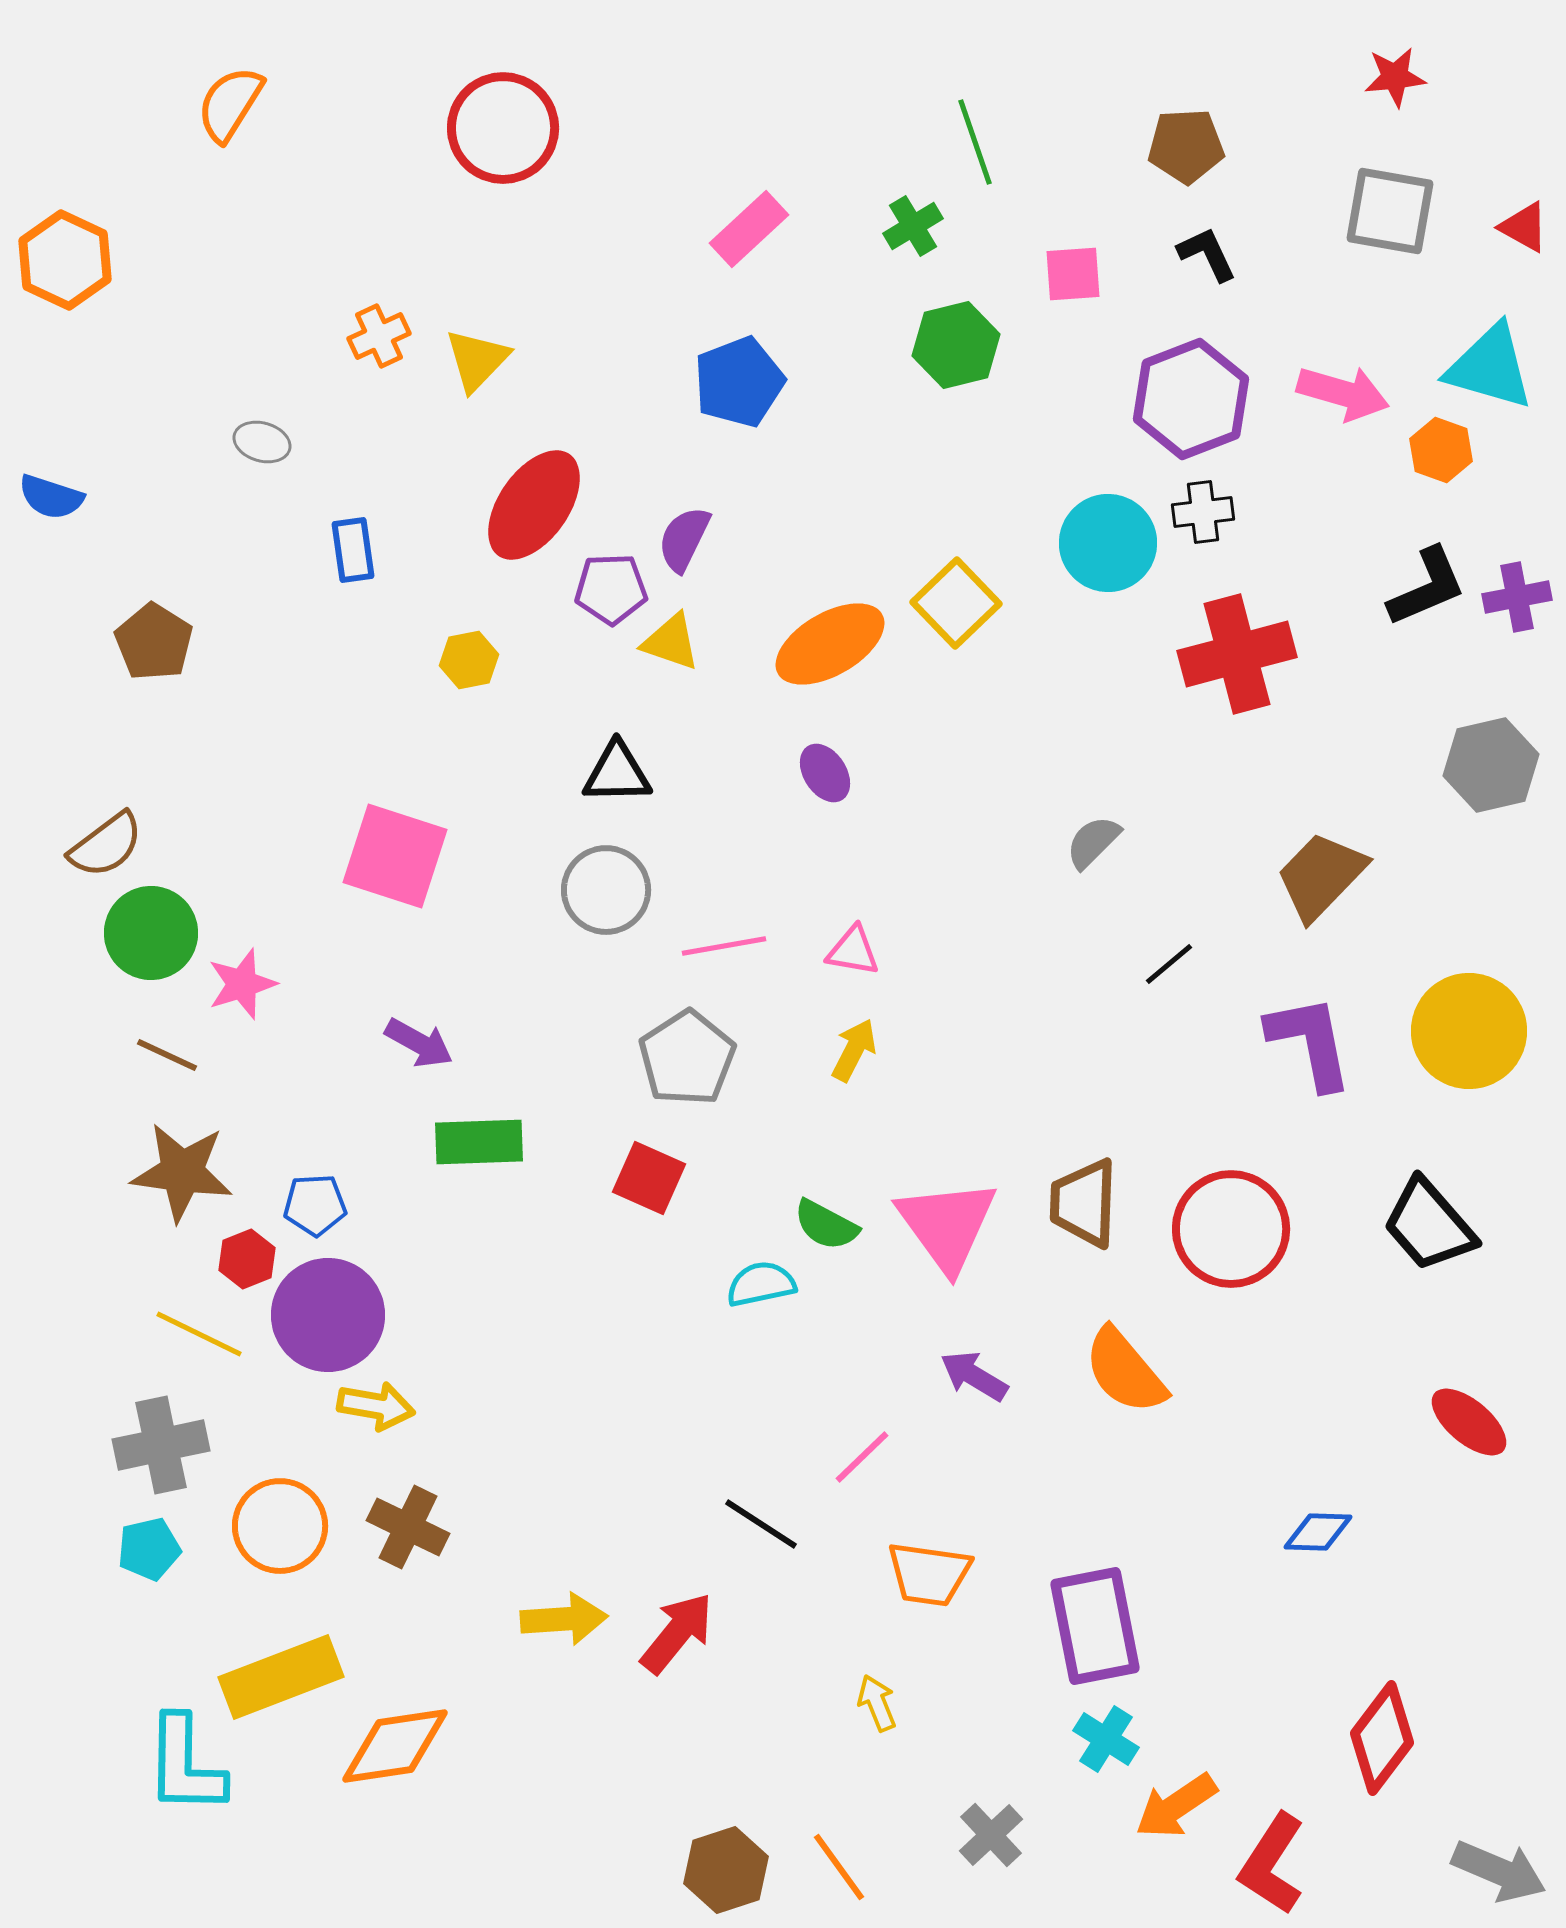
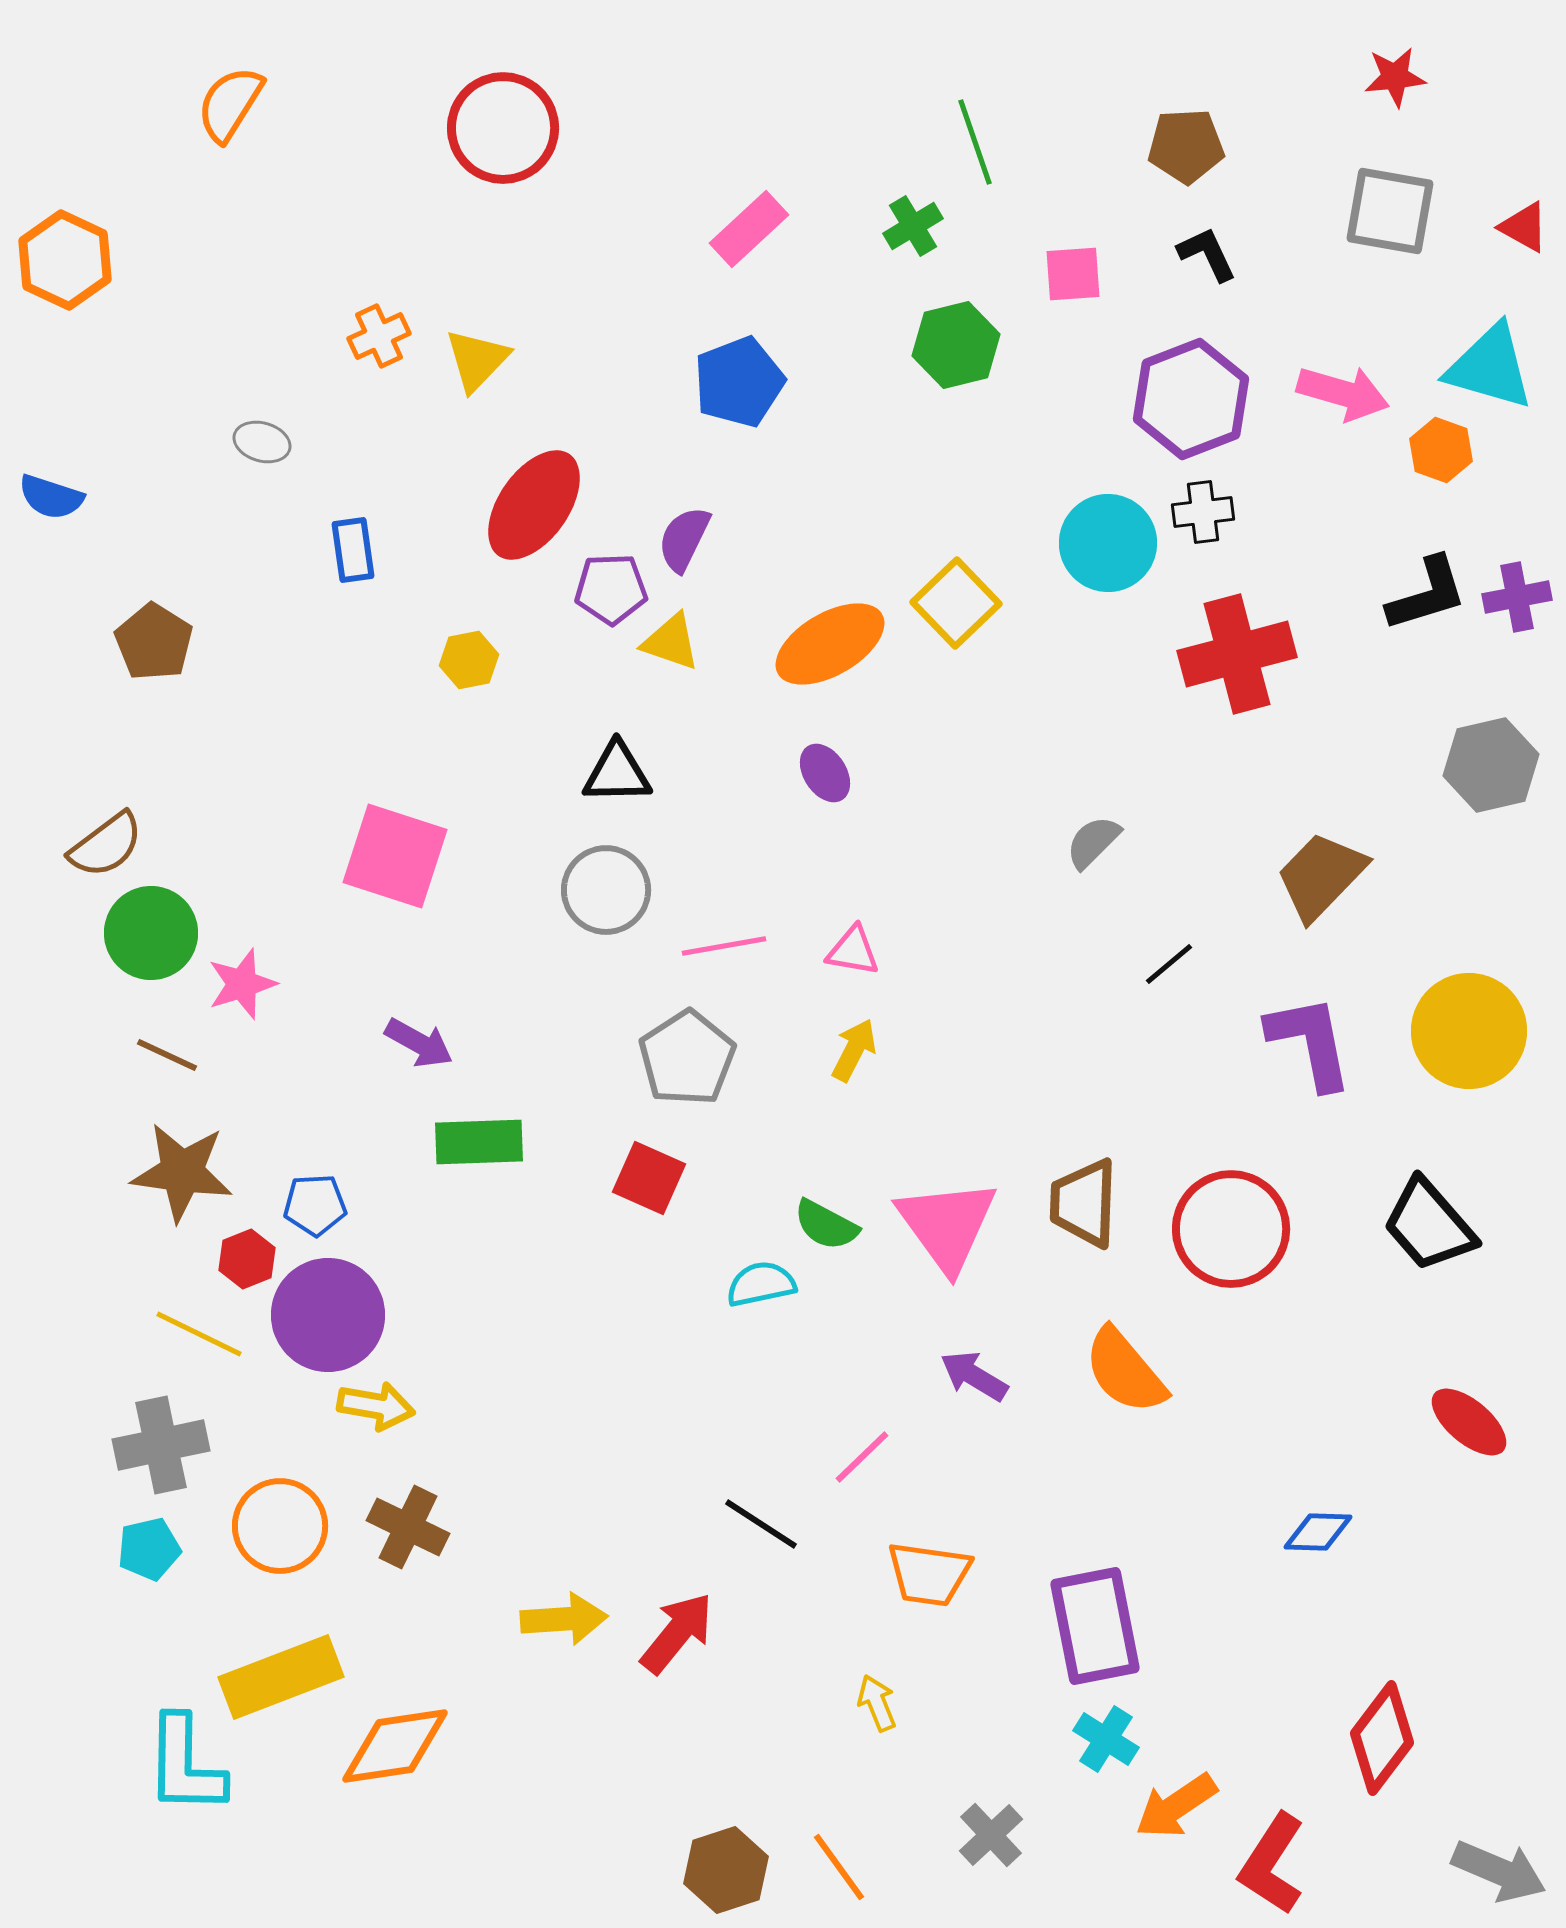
black L-shape at (1427, 587): moved 7 px down; rotated 6 degrees clockwise
